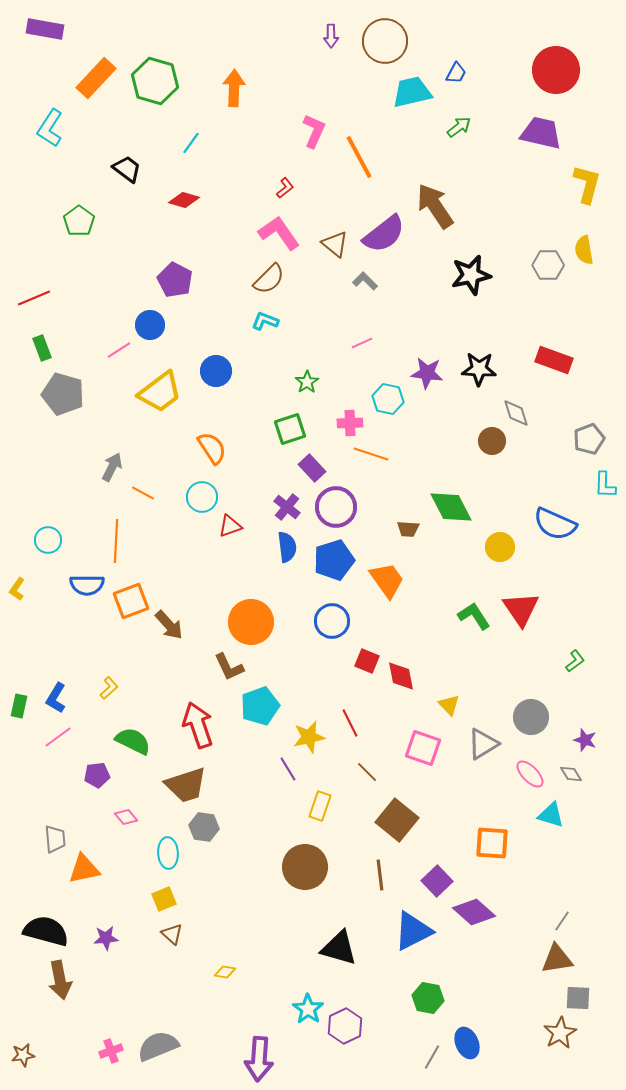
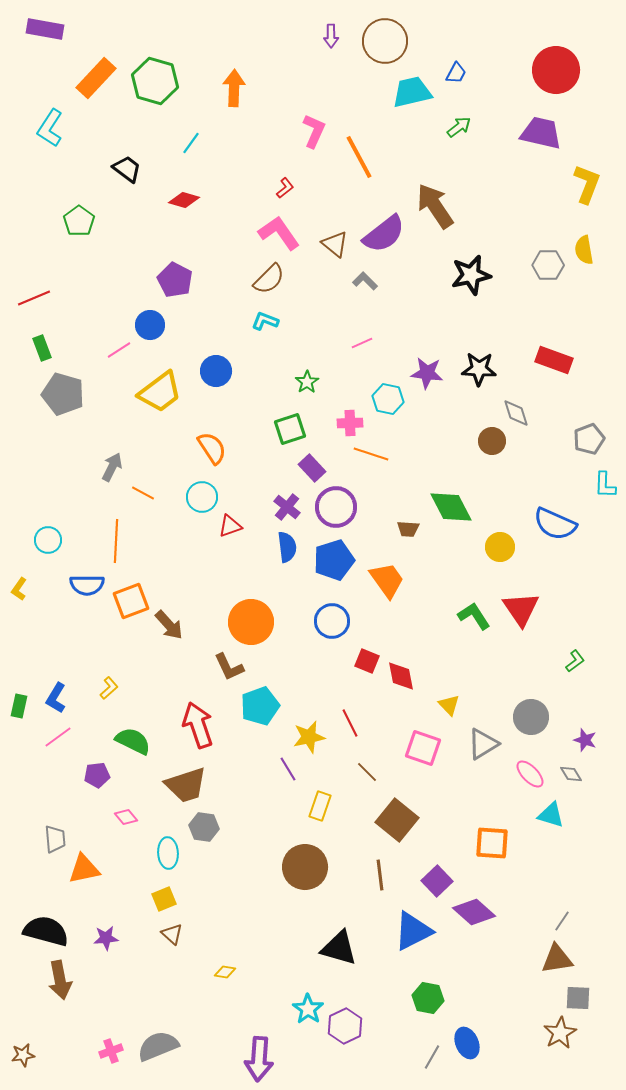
yellow L-shape at (587, 184): rotated 6 degrees clockwise
yellow L-shape at (17, 589): moved 2 px right
